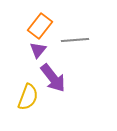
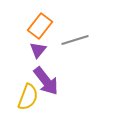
gray line: rotated 12 degrees counterclockwise
purple arrow: moved 7 px left, 3 px down
